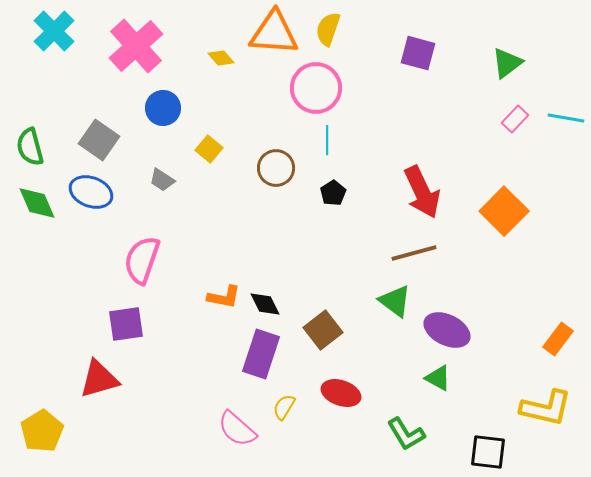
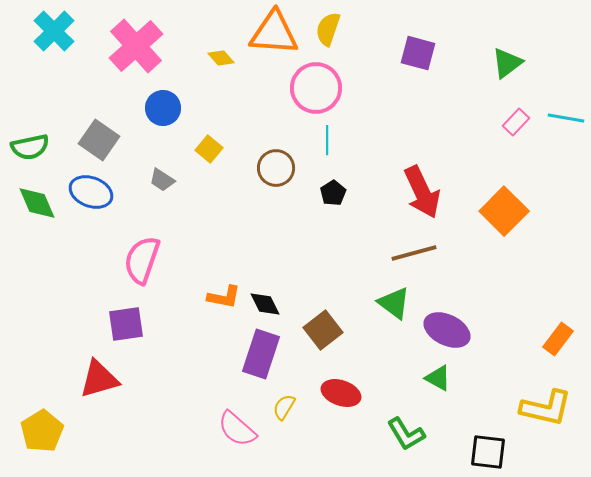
pink rectangle at (515, 119): moved 1 px right, 3 px down
green semicircle at (30, 147): rotated 87 degrees counterclockwise
green triangle at (395, 301): moved 1 px left, 2 px down
